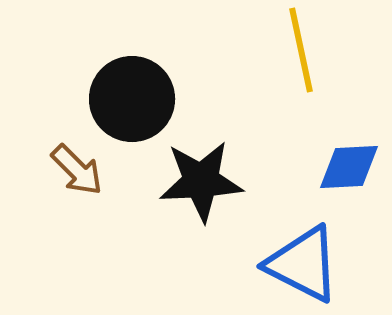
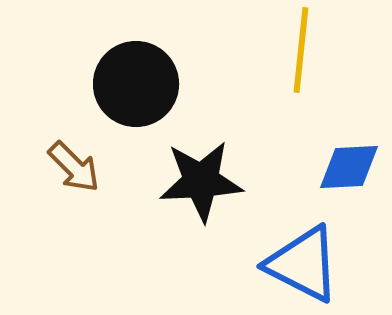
yellow line: rotated 18 degrees clockwise
black circle: moved 4 px right, 15 px up
brown arrow: moved 3 px left, 3 px up
